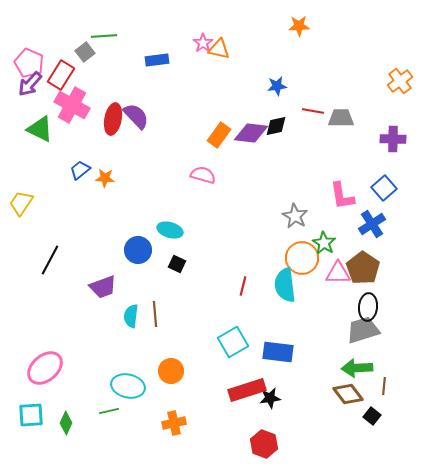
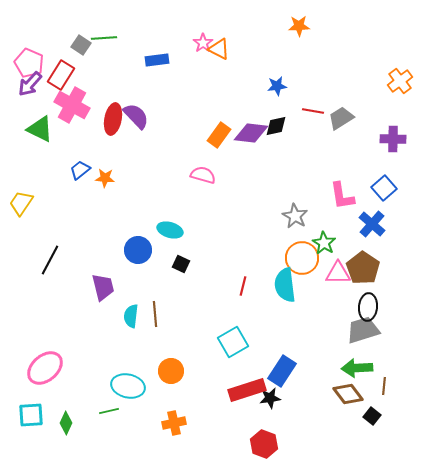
green line at (104, 36): moved 2 px down
orange triangle at (219, 49): rotated 15 degrees clockwise
gray square at (85, 52): moved 4 px left, 7 px up; rotated 18 degrees counterclockwise
gray trapezoid at (341, 118): rotated 32 degrees counterclockwise
blue cross at (372, 224): rotated 16 degrees counterclockwise
black square at (177, 264): moved 4 px right
purple trapezoid at (103, 287): rotated 84 degrees counterclockwise
blue rectangle at (278, 352): moved 4 px right, 19 px down; rotated 64 degrees counterclockwise
